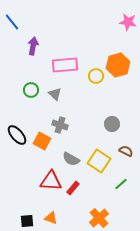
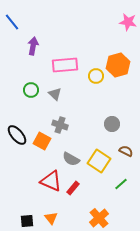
red triangle: rotated 20 degrees clockwise
orange triangle: rotated 32 degrees clockwise
